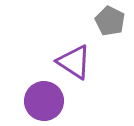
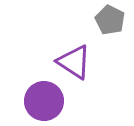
gray pentagon: moved 1 px up
